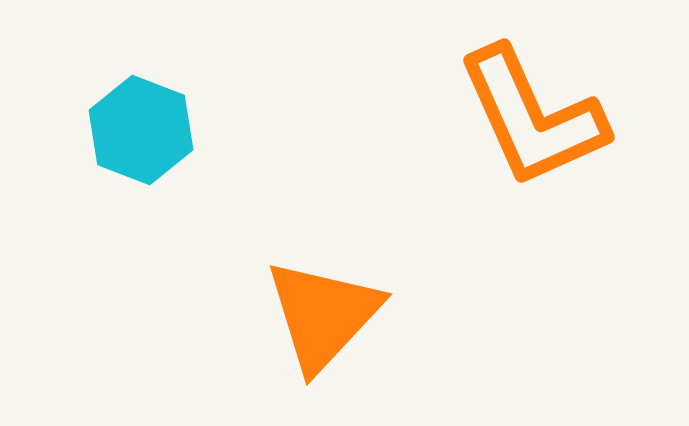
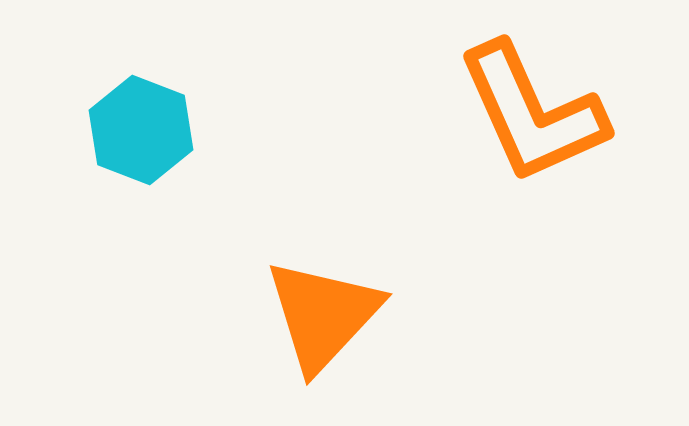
orange L-shape: moved 4 px up
